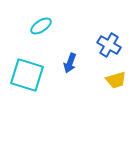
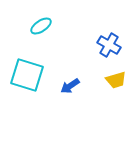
blue arrow: moved 23 px down; rotated 36 degrees clockwise
